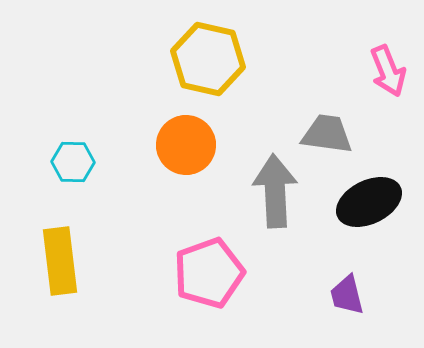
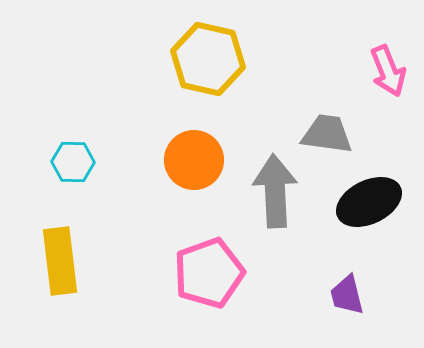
orange circle: moved 8 px right, 15 px down
